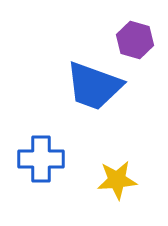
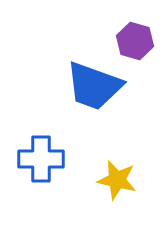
purple hexagon: moved 1 px down
yellow star: rotated 18 degrees clockwise
